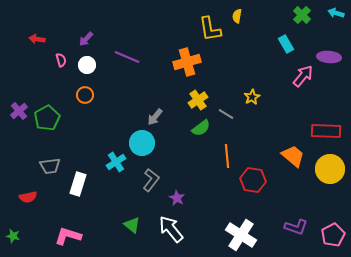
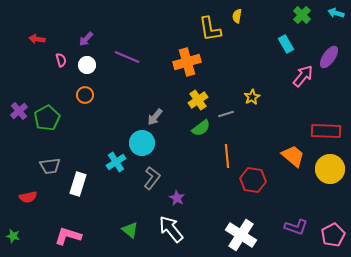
purple ellipse: rotated 60 degrees counterclockwise
gray line: rotated 49 degrees counterclockwise
gray L-shape: moved 1 px right, 2 px up
green triangle: moved 2 px left, 5 px down
